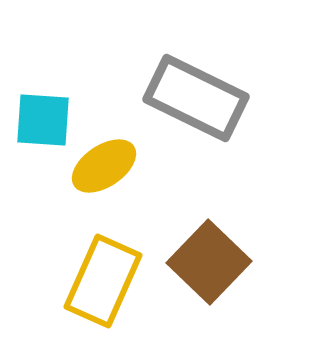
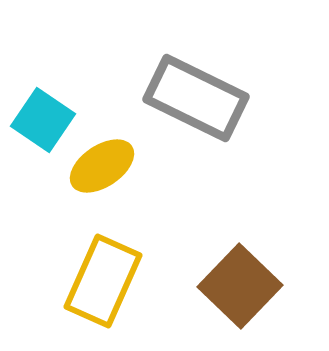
cyan square: rotated 30 degrees clockwise
yellow ellipse: moved 2 px left
brown square: moved 31 px right, 24 px down
